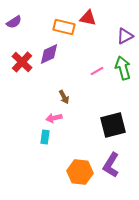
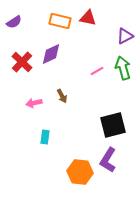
orange rectangle: moved 4 px left, 6 px up
purple diamond: moved 2 px right
brown arrow: moved 2 px left, 1 px up
pink arrow: moved 20 px left, 15 px up
purple L-shape: moved 3 px left, 5 px up
